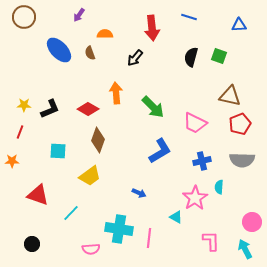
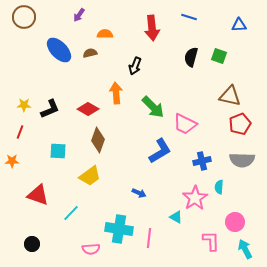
brown semicircle: rotated 96 degrees clockwise
black arrow: moved 8 px down; rotated 18 degrees counterclockwise
pink trapezoid: moved 10 px left, 1 px down
pink circle: moved 17 px left
